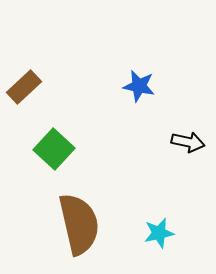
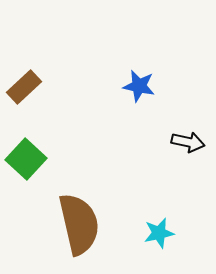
green square: moved 28 px left, 10 px down
